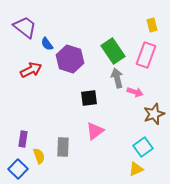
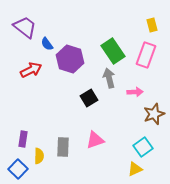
gray arrow: moved 8 px left
pink arrow: rotated 21 degrees counterclockwise
black square: rotated 24 degrees counterclockwise
pink triangle: moved 9 px down; rotated 18 degrees clockwise
yellow semicircle: rotated 21 degrees clockwise
yellow triangle: moved 1 px left
